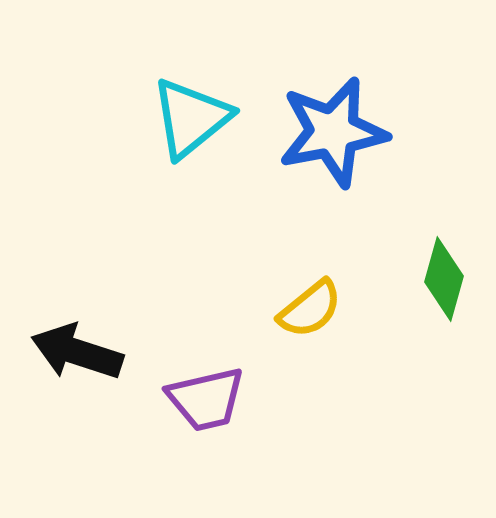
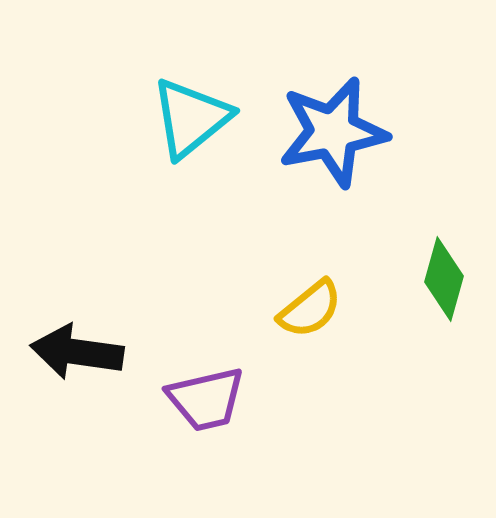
black arrow: rotated 10 degrees counterclockwise
